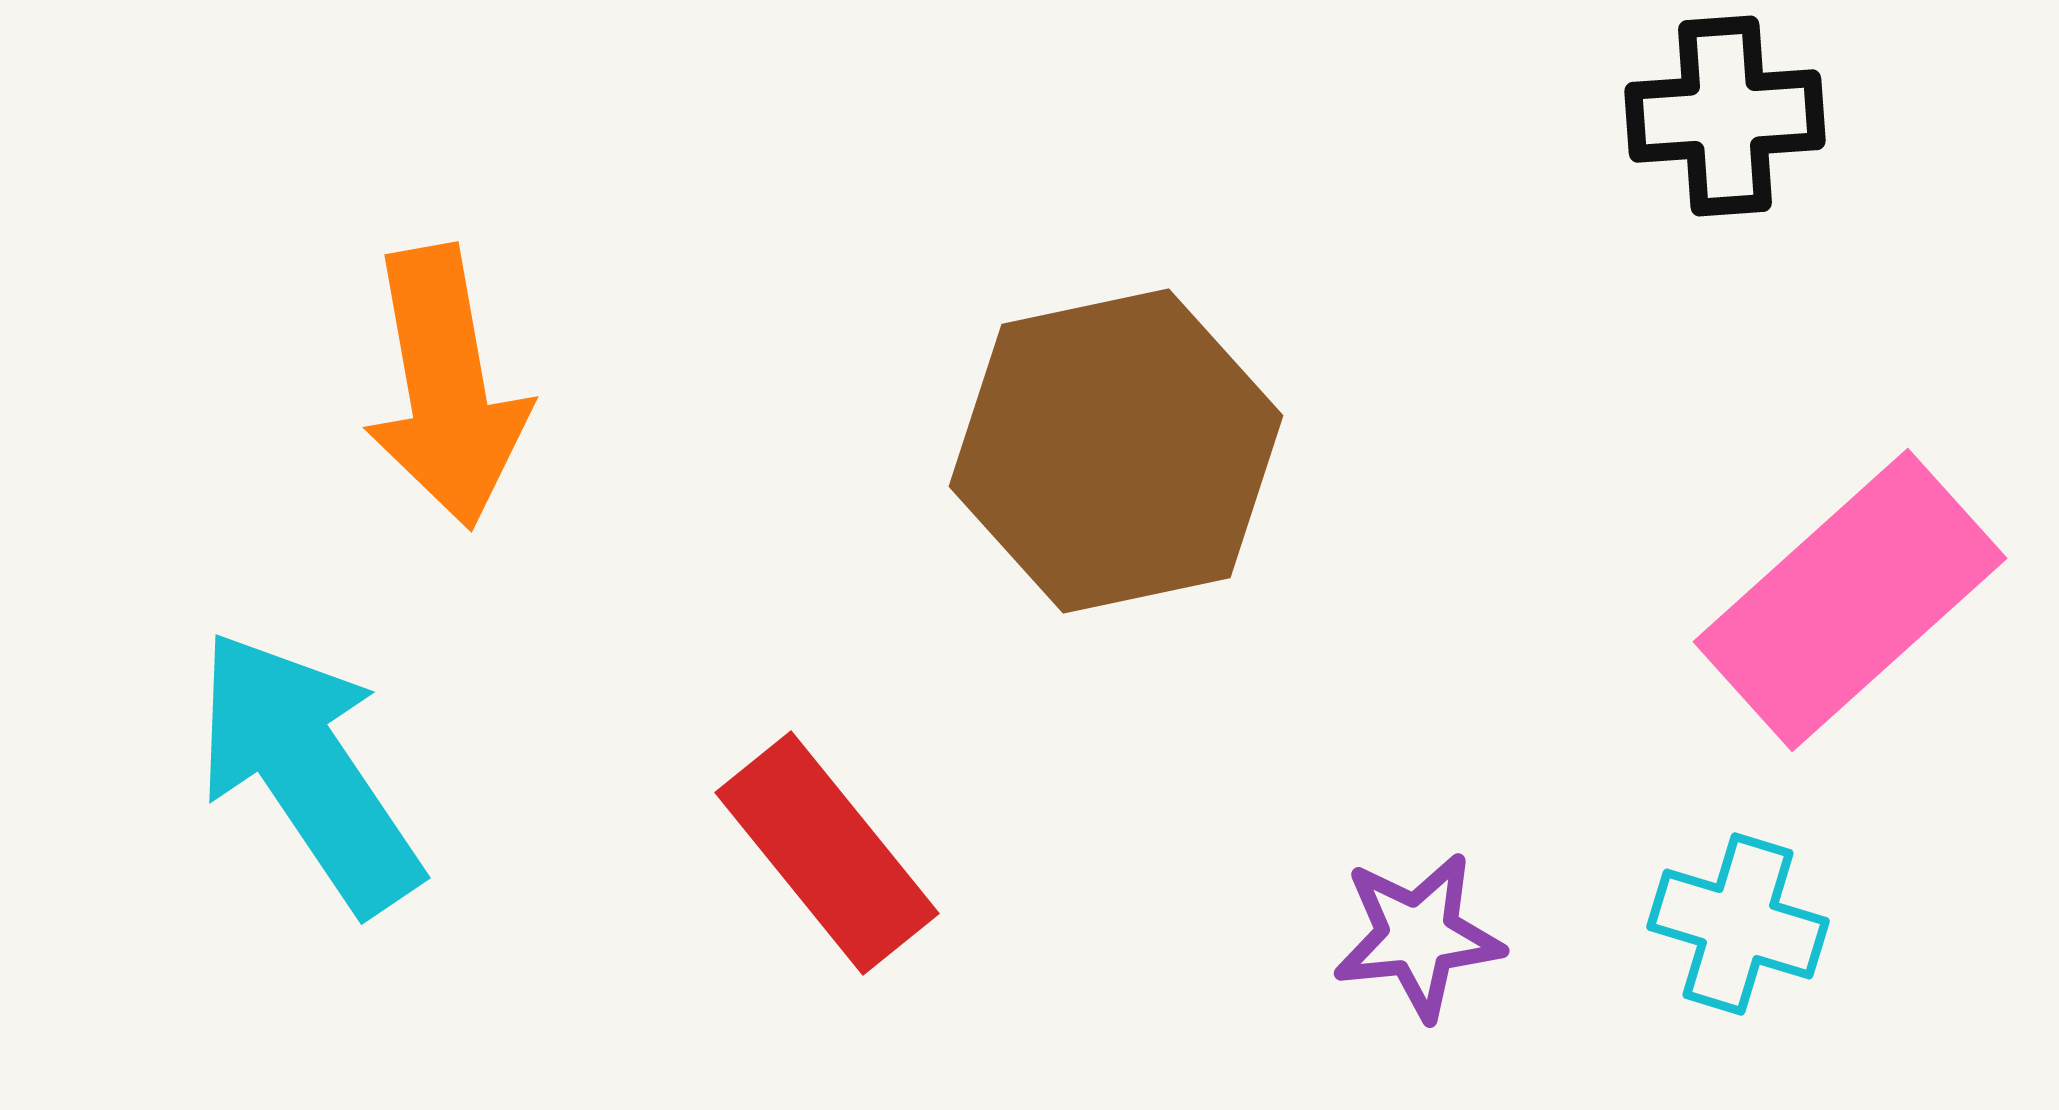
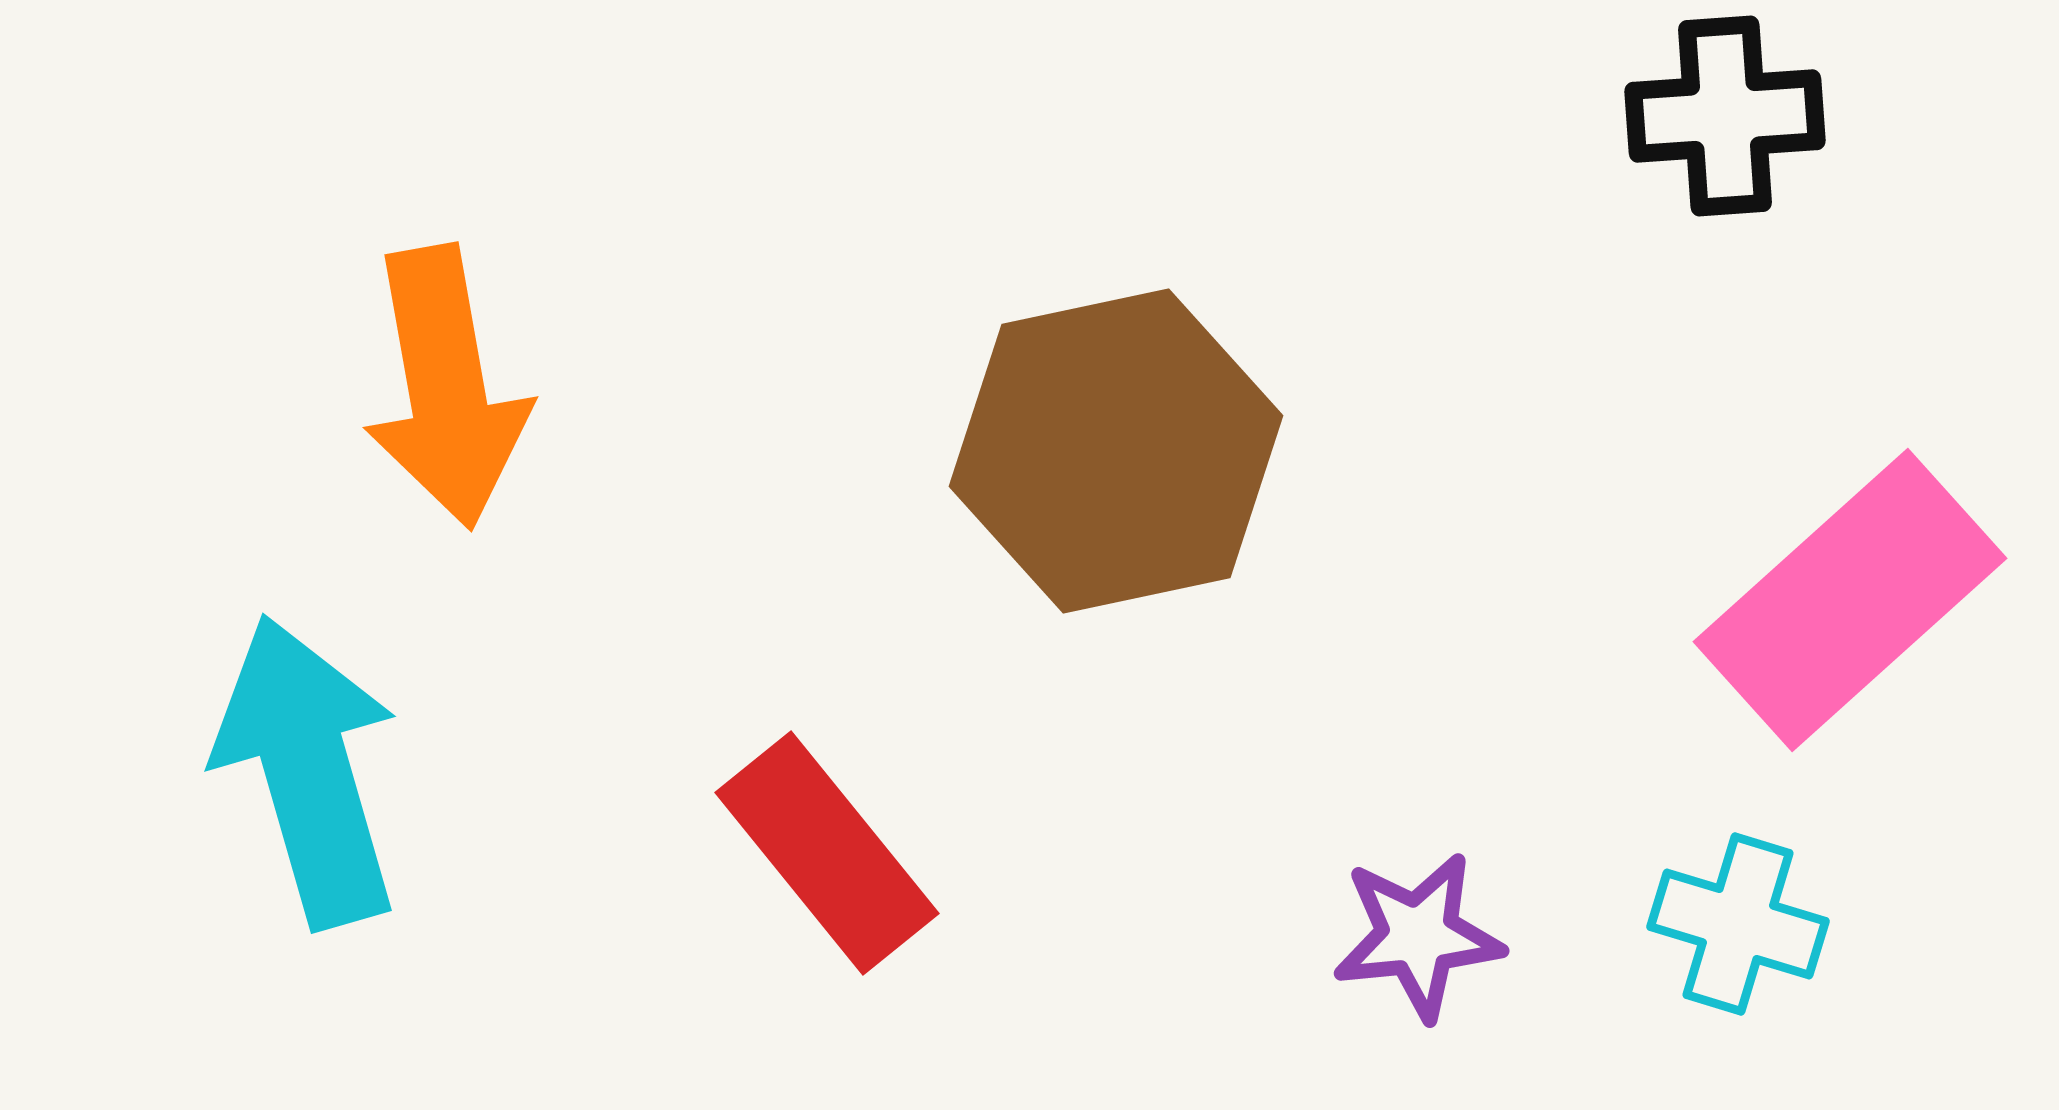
cyan arrow: rotated 18 degrees clockwise
